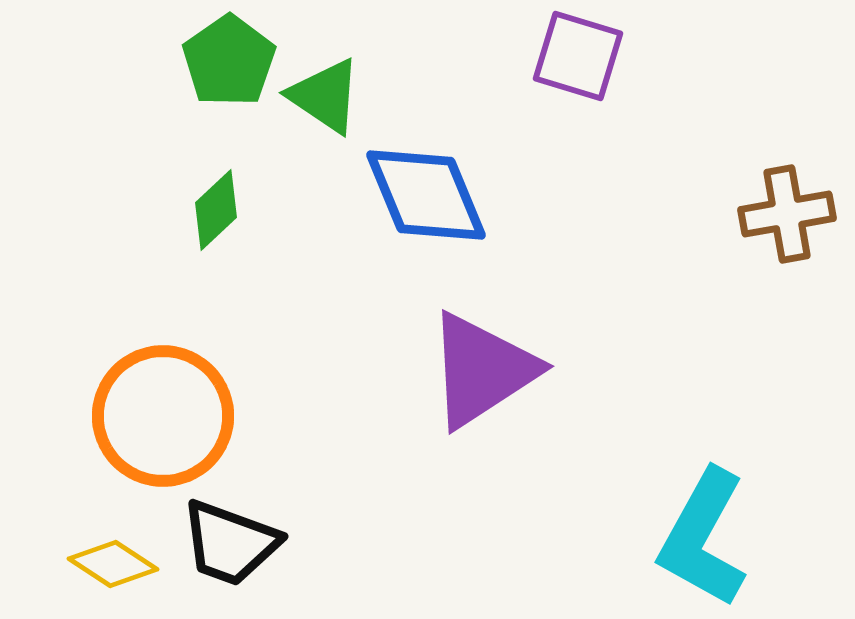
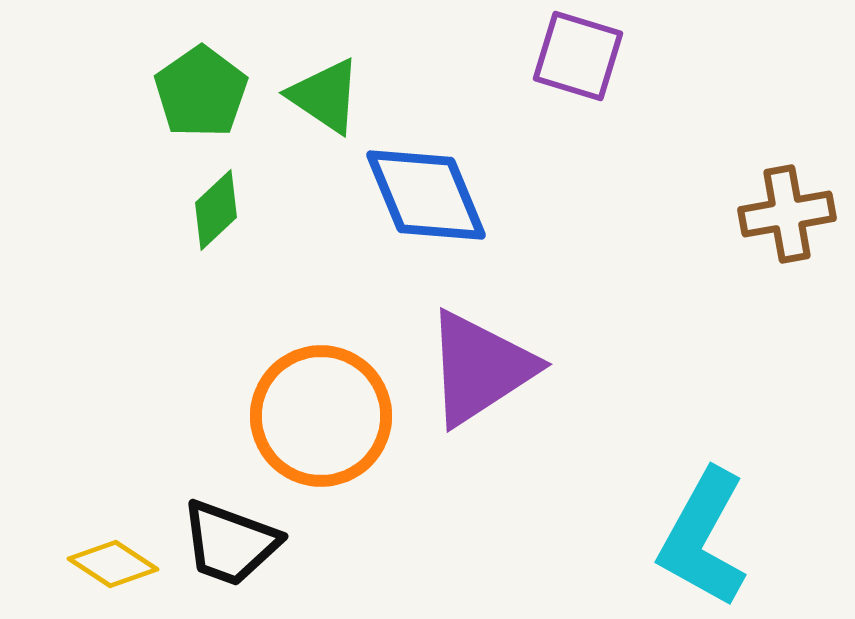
green pentagon: moved 28 px left, 31 px down
purple triangle: moved 2 px left, 2 px up
orange circle: moved 158 px right
